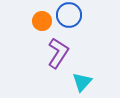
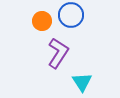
blue circle: moved 2 px right
cyan triangle: rotated 15 degrees counterclockwise
